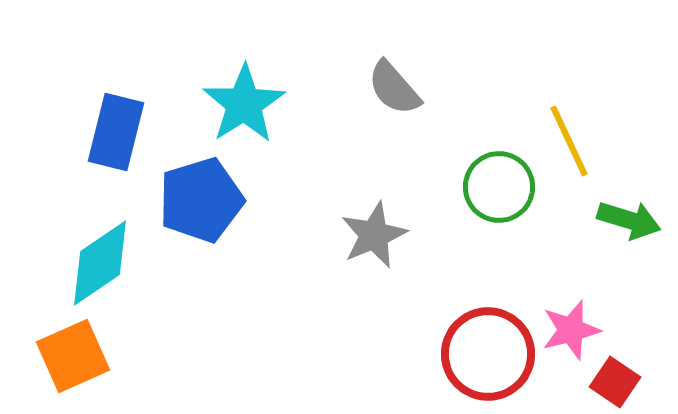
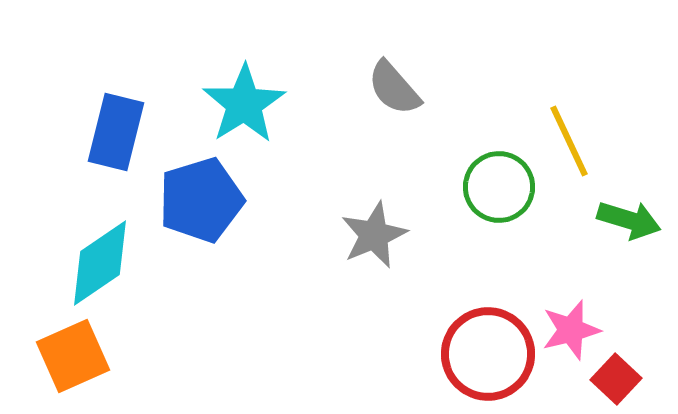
red square: moved 1 px right, 3 px up; rotated 9 degrees clockwise
